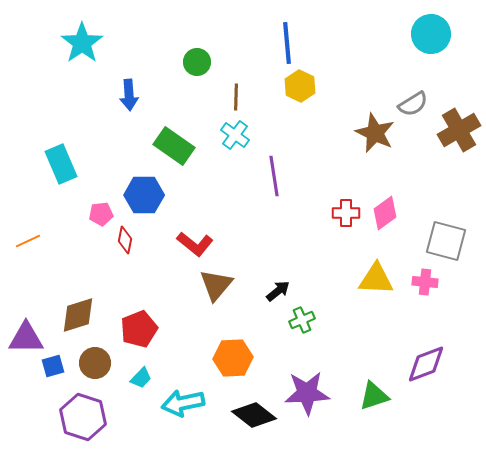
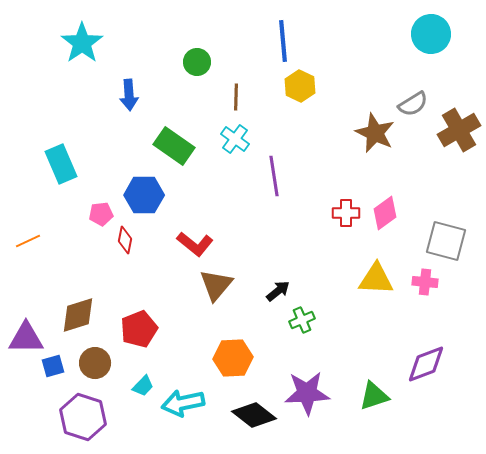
blue line: moved 4 px left, 2 px up
cyan cross: moved 4 px down
cyan trapezoid: moved 2 px right, 8 px down
